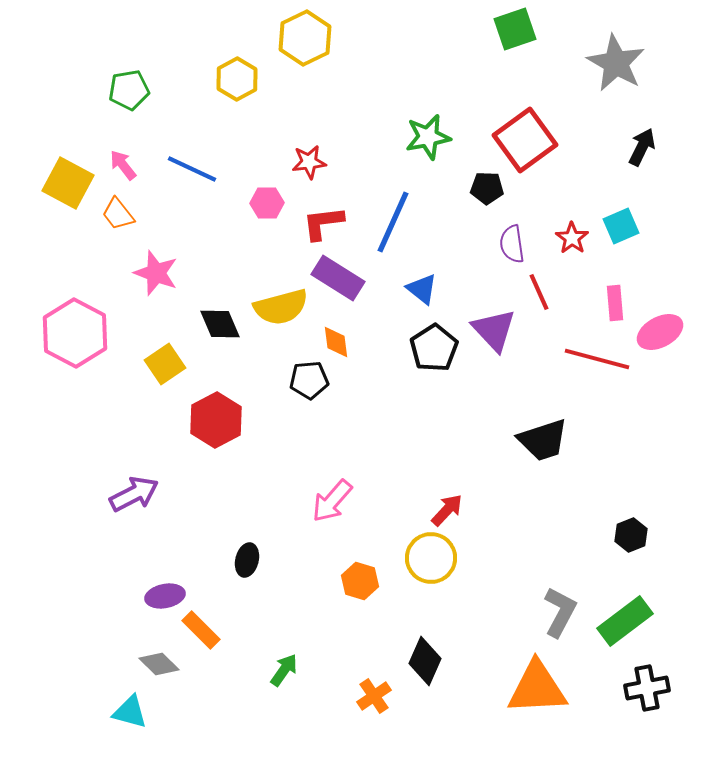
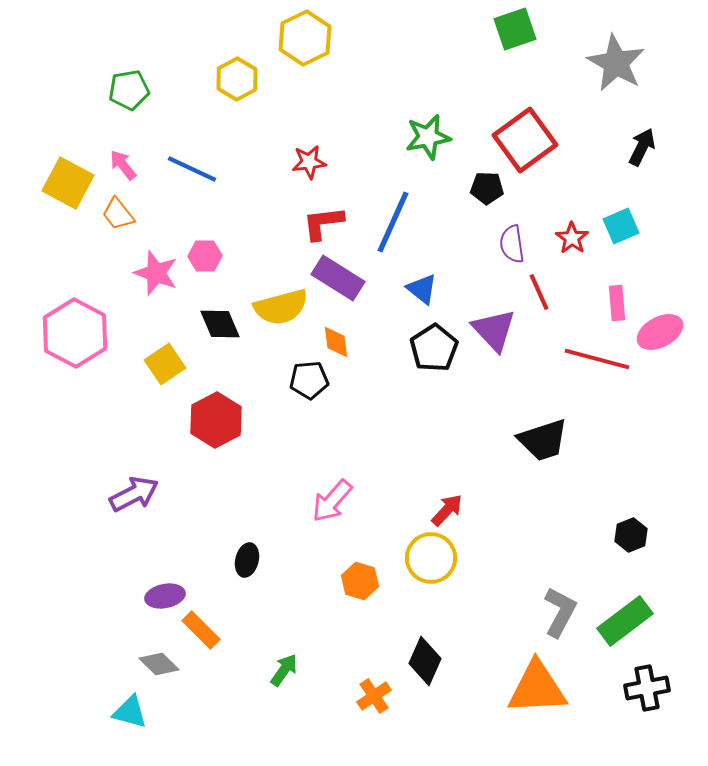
pink hexagon at (267, 203): moved 62 px left, 53 px down
pink rectangle at (615, 303): moved 2 px right
